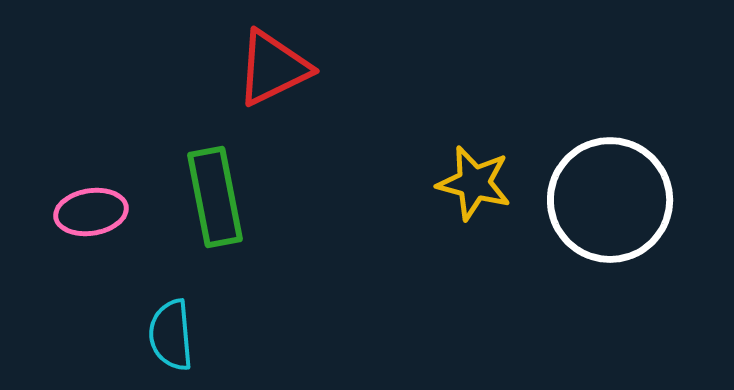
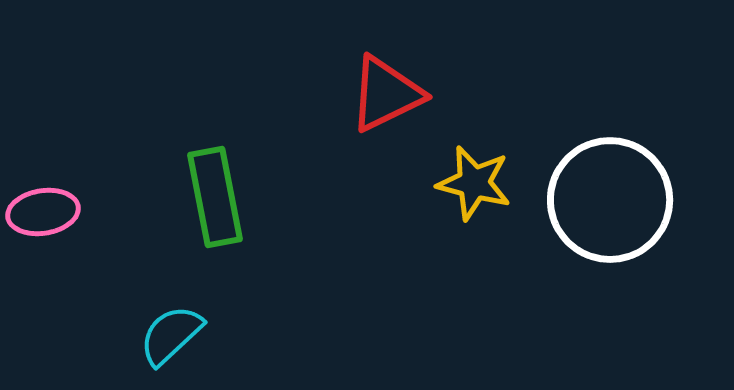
red triangle: moved 113 px right, 26 px down
pink ellipse: moved 48 px left
cyan semicircle: rotated 52 degrees clockwise
